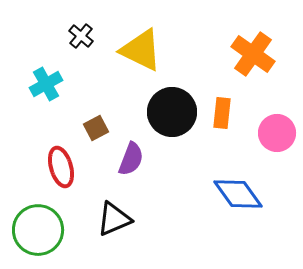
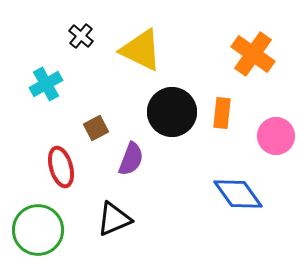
pink circle: moved 1 px left, 3 px down
